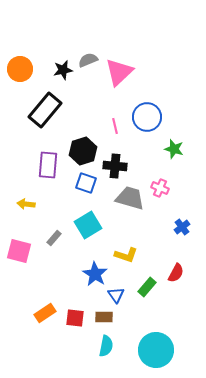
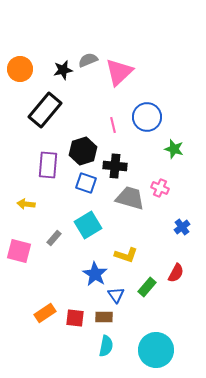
pink line: moved 2 px left, 1 px up
